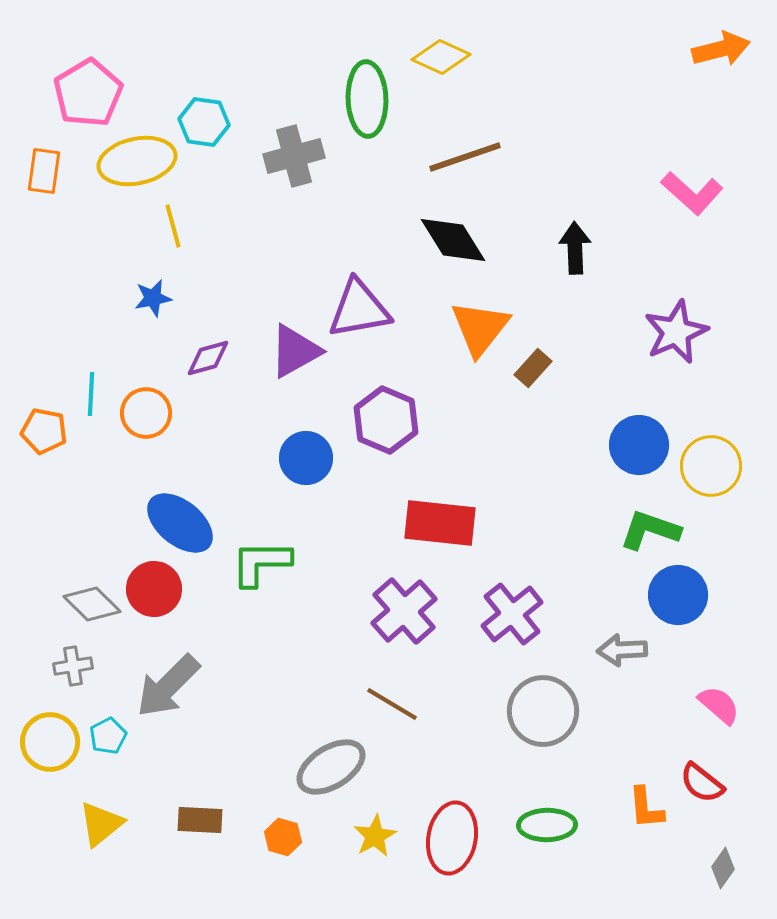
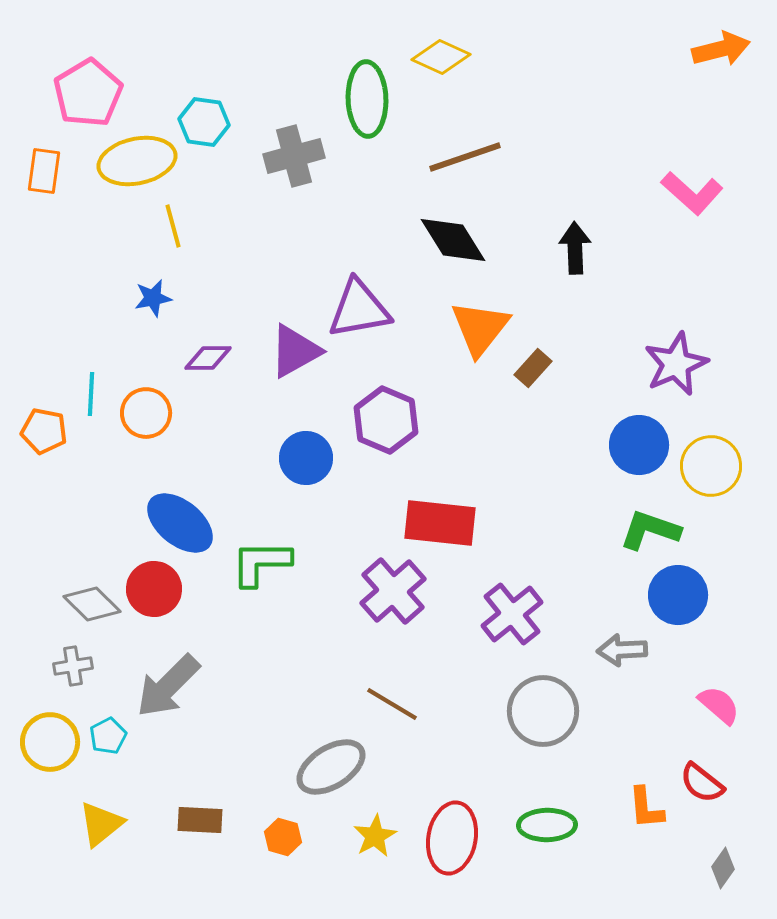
purple star at (676, 332): moved 32 px down
purple diamond at (208, 358): rotated 15 degrees clockwise
purple cross at (404, 611): moved 11 px left, 20 px up
